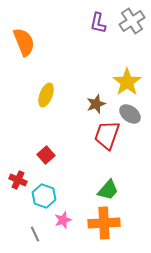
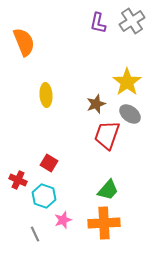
yellow ellipse: rotated 25 degrees counterclockwise
red square: moved 3 px right, 8 px down; rotated 18 degrees counterclockwise
